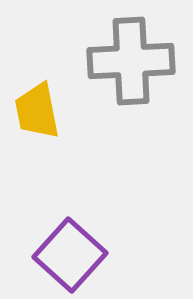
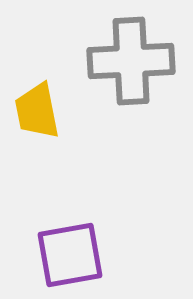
purple square: rotated 38 degrees clockwise
